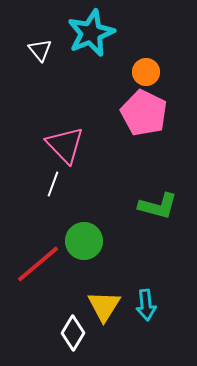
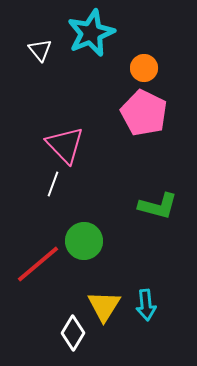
orange circle: moved 2 px left, 4 px up
